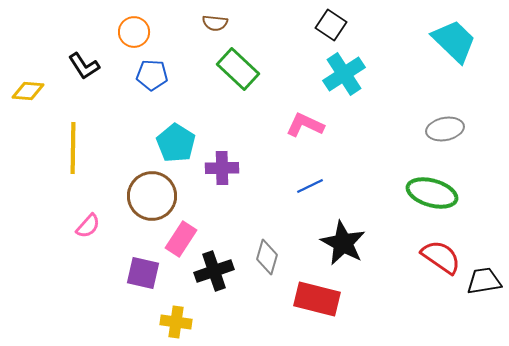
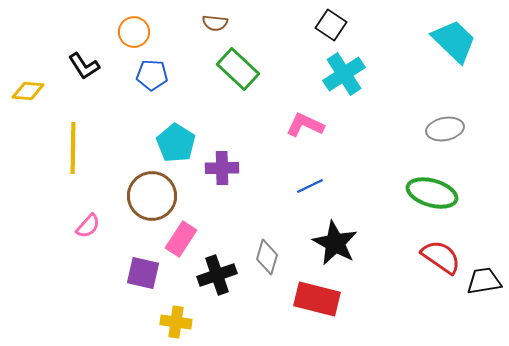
black star: moved 8 px left
black cross: moved 3 px right, 4 px down
